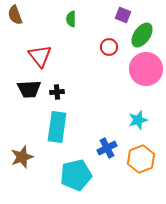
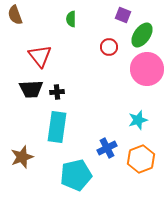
pink circle: moved 1 px right
black trapezoid: moved 2 px right
